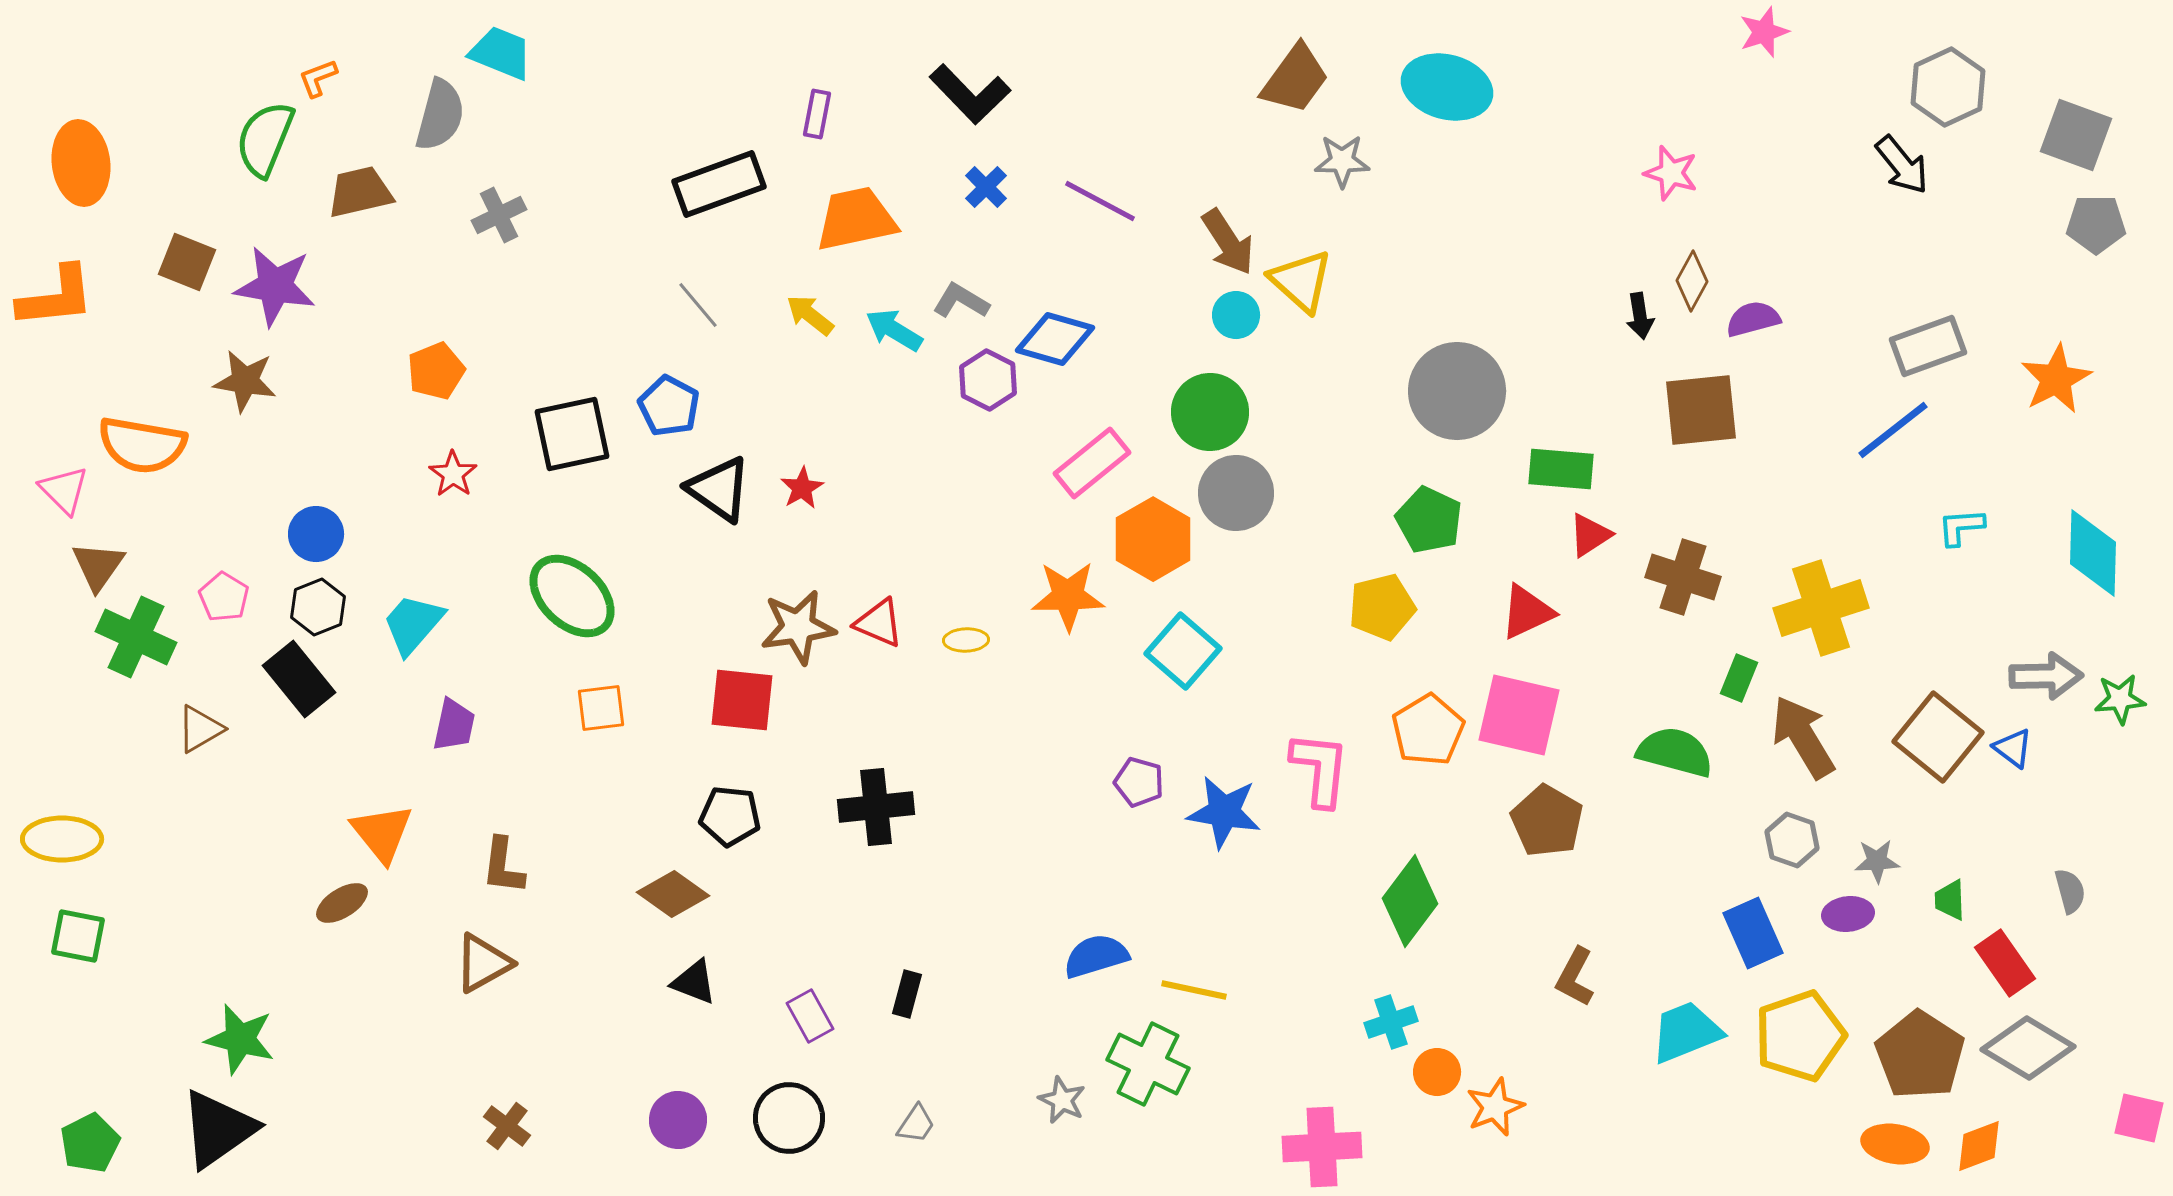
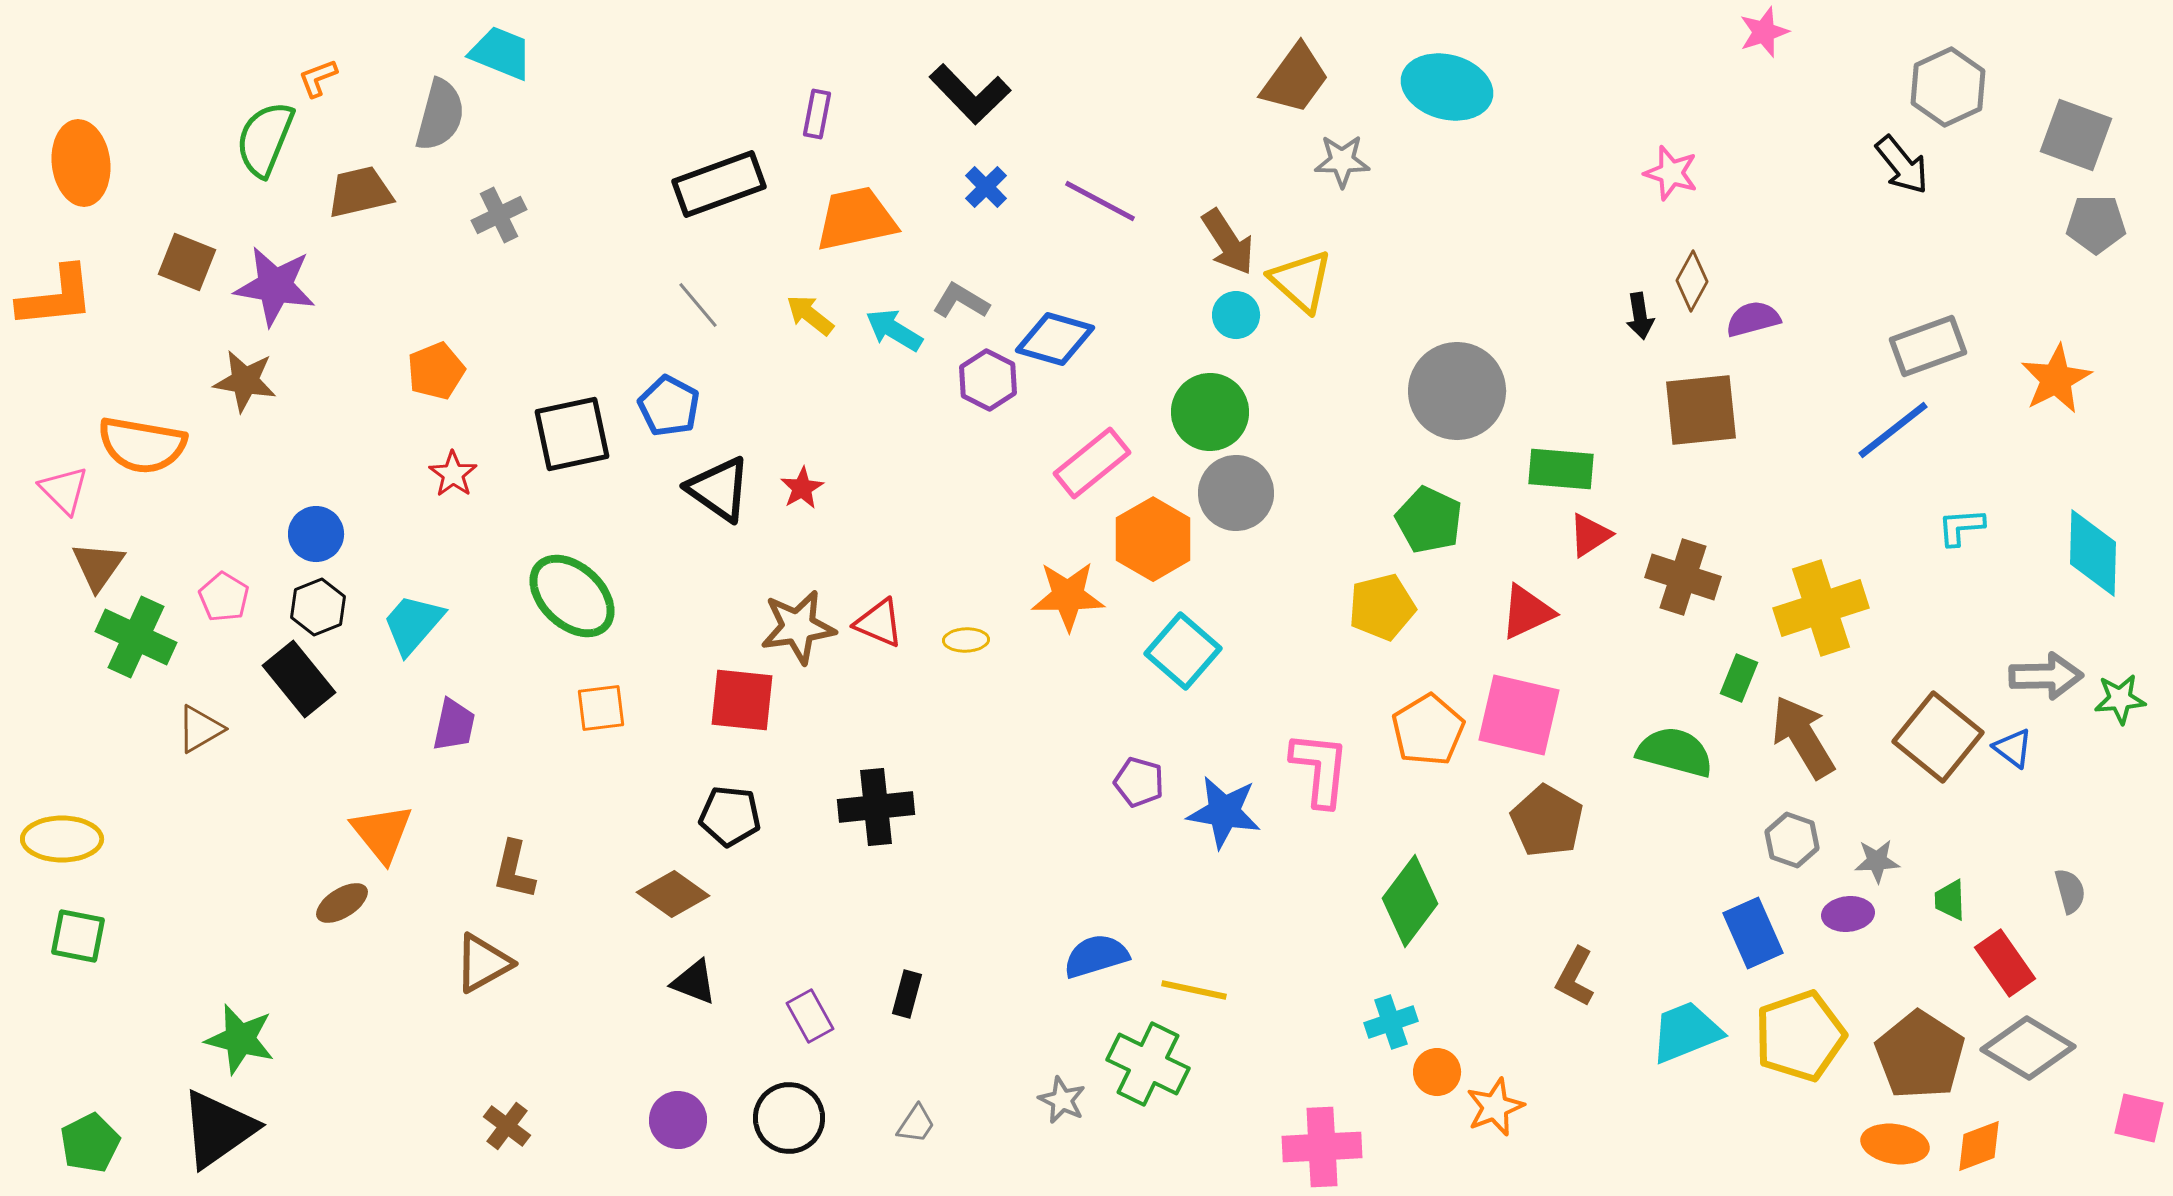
brown L-shape at (503, 866): moved 11 px right, 4 px down; rotated 6 degrees clockwise
